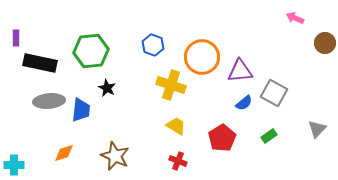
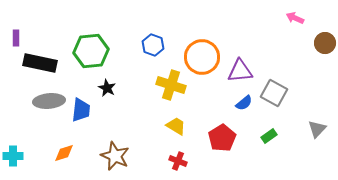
cyan cross: moved 1 px left, 9 px up
